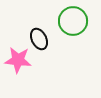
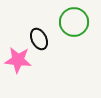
green circle: moved 1 px right, 1 px down
